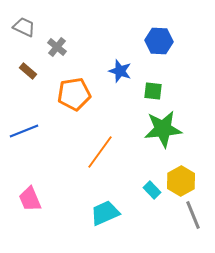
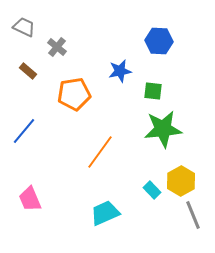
blue star: rotated 30 degrees counterclockwise
blue line: rotated 28 degrees counterclockwise
